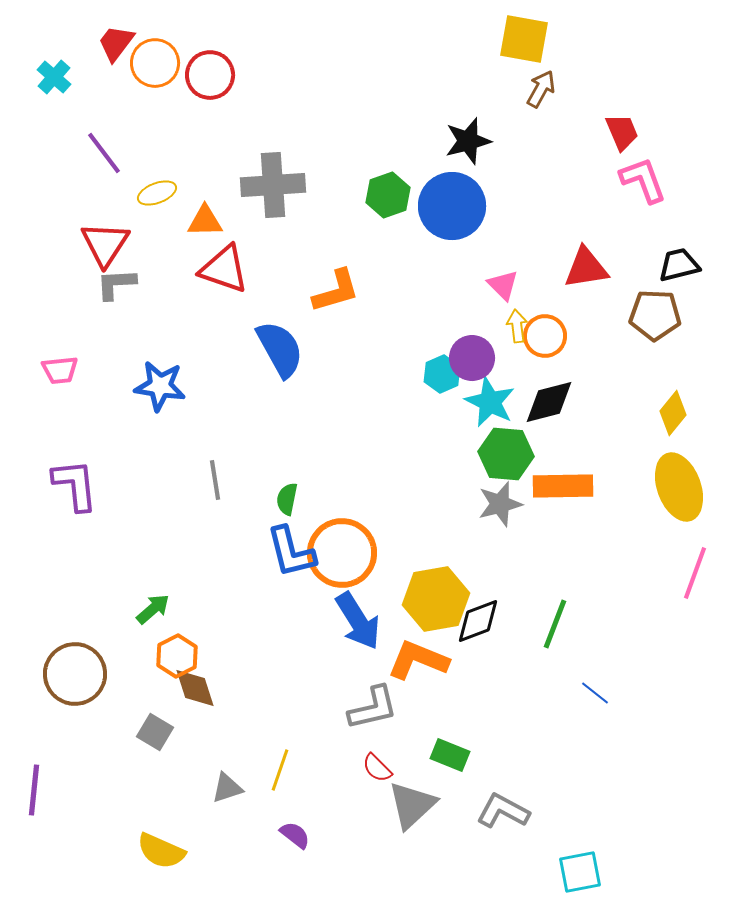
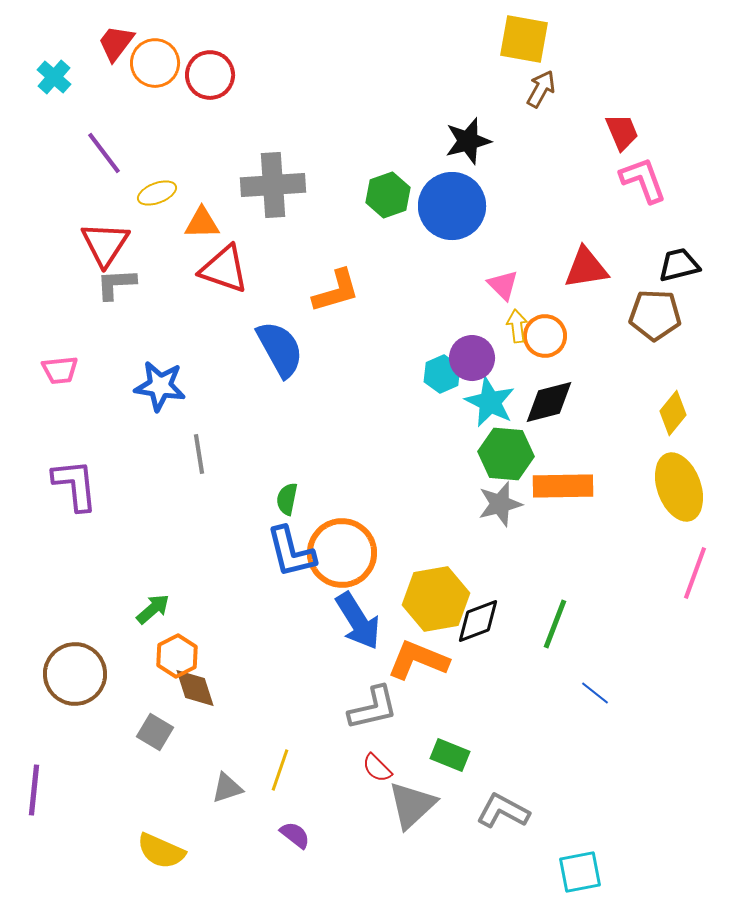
orange triangle at (205, 221): moved 3 px left, 2 px down
gray line at (215, 480): moved 16 px left, 26 px up
